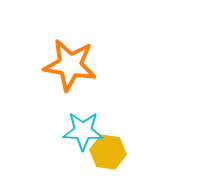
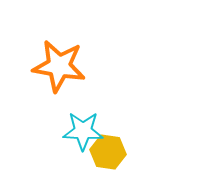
orange star: moved 11 px left, 1 px down
